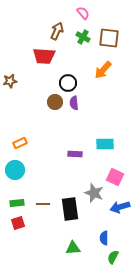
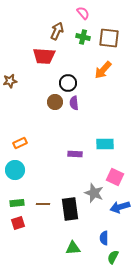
green cross: rotated 16 degrees counterclockwise
